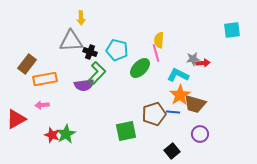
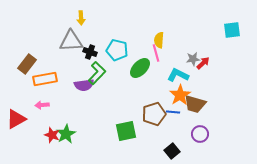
red arrow: rotated 40 degrees counterclockwise
